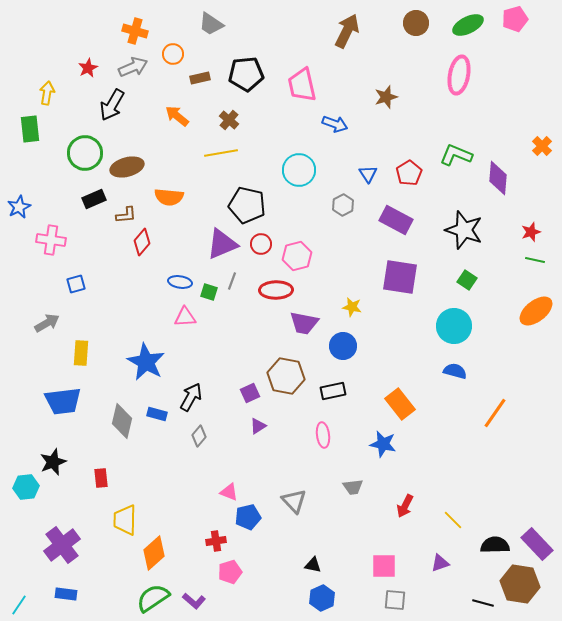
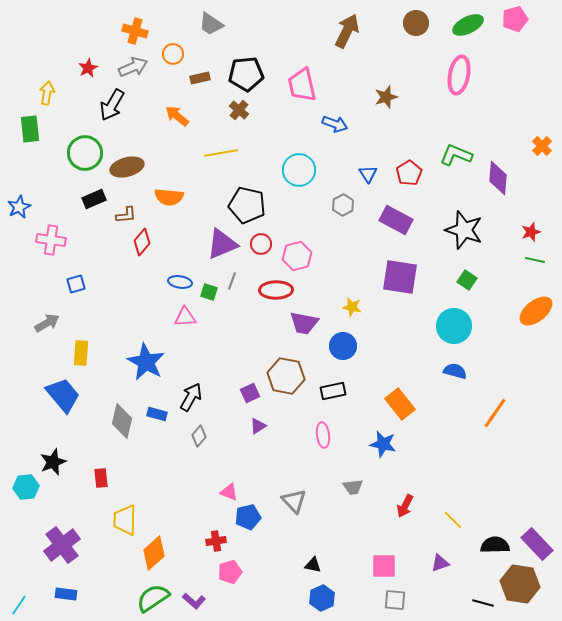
brown cross at (229, 120): moved 10 px right, 10 px up
blue trapezoid at (63, 401): moved 6 px up; rotated 123 degrees counterclockwise
